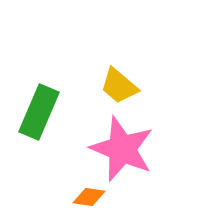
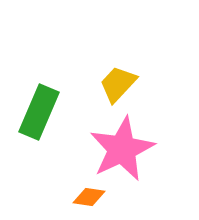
yellow trapezoid: moved 1 px left, 2 px up; rotated 93 degrees clockwise
pink star: rotated 24 degrees clockwise
